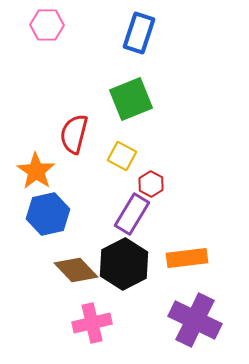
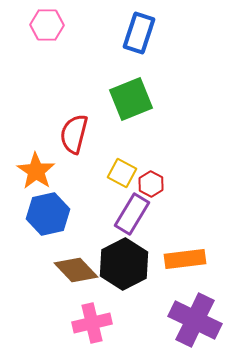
yellow square: moved 17 px down
orange rectangle: moved 2 px left, 1 px down
